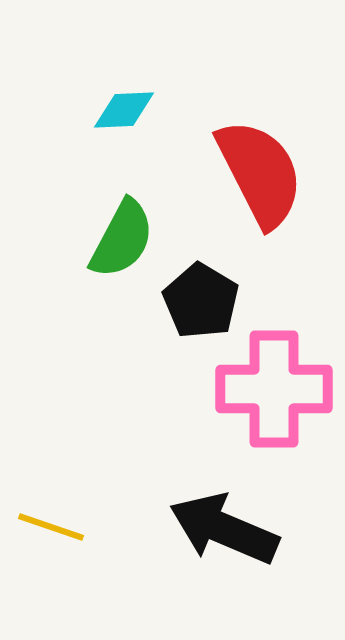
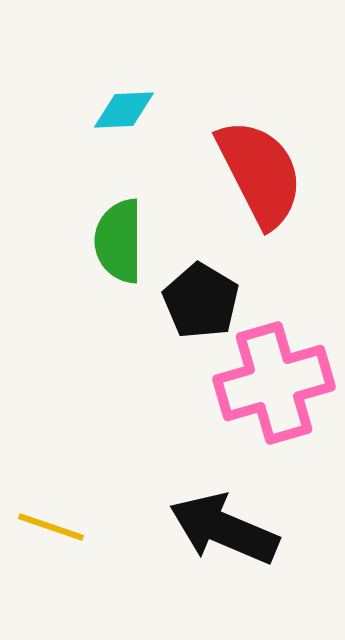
green semicircle: moved 3 px left, 2 px down; rotated 152 degrees clockwise
pink cross: moved 6 px up; rotated 16 degrees counterclockwise
